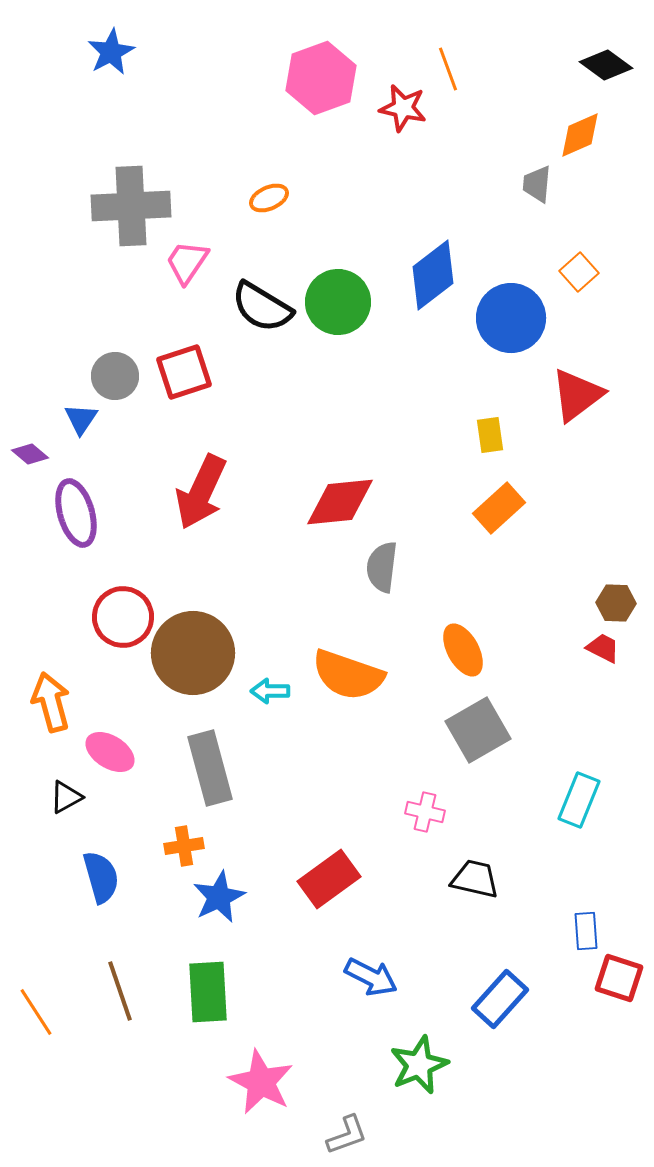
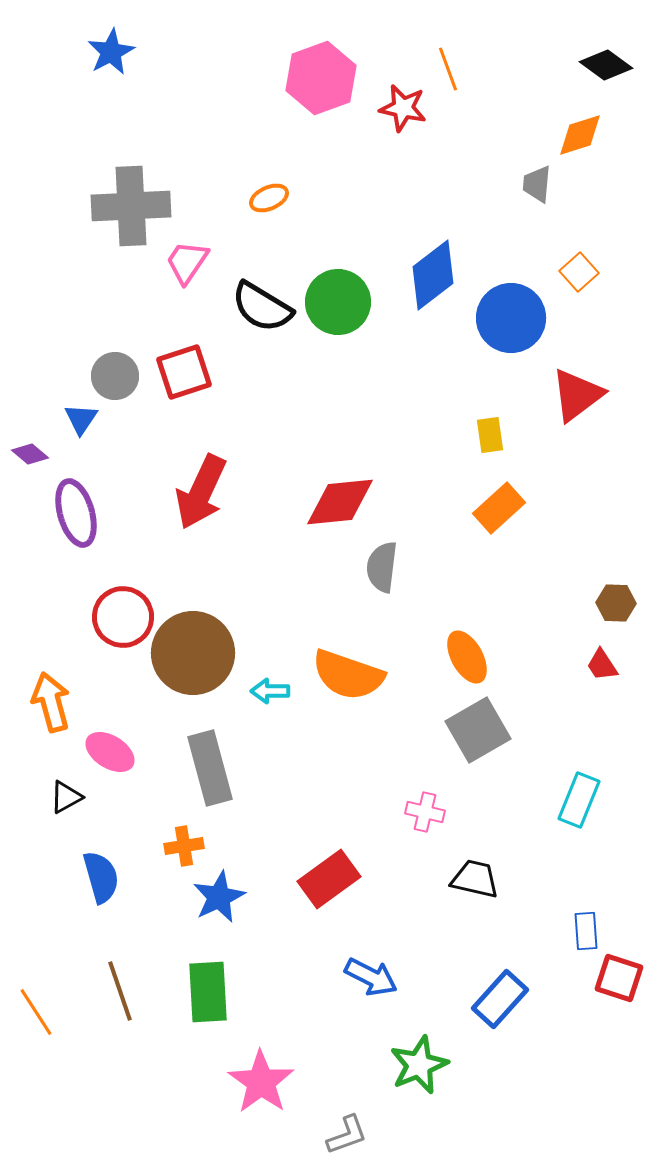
orange diamond at (580, 135): rotated 6 degrees clockwise
red trapezoid at (603, 648): moved 1 px left, 17 px down; rotated 150 degrees counterclockwise
orange ellipse at (463, 650): moved 4 px right, 7 px down
pink star at (261, 1082): rotated 8 degrees clockwise
